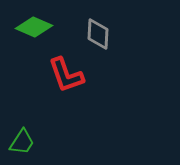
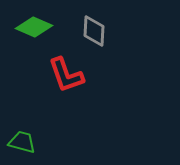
gray diamond: moved 4 px left, 3 px up
green trapezoid: rotated 108 degrees counterclockwise
